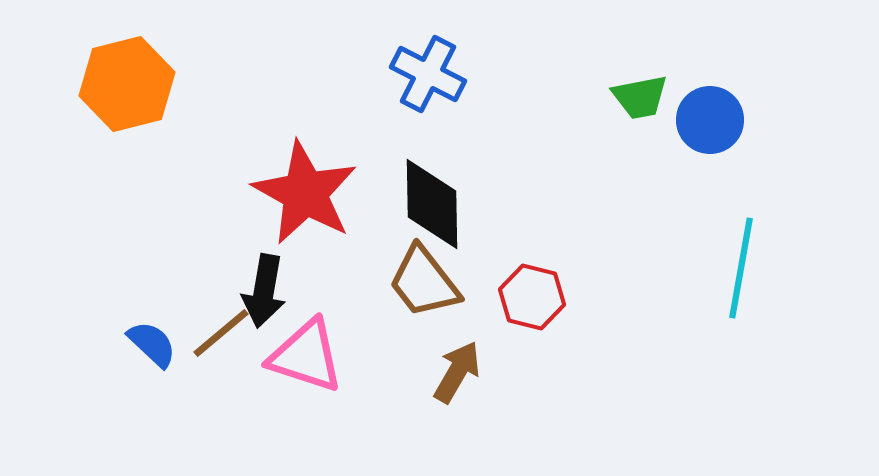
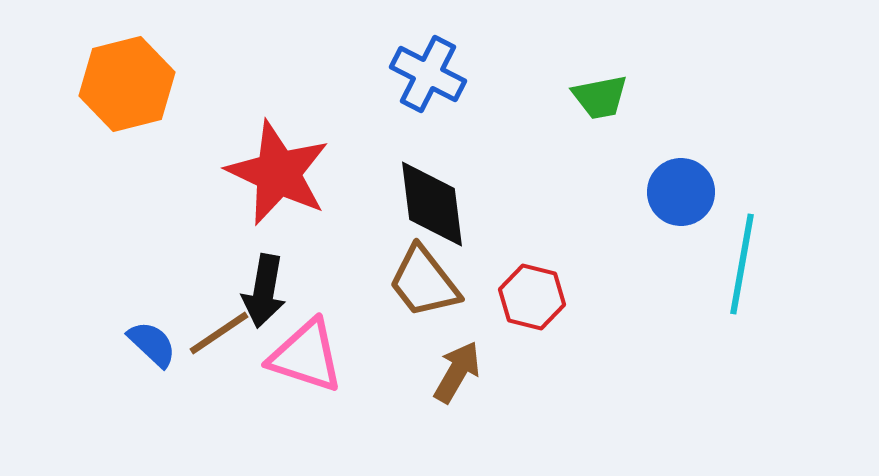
green trapezoid: moved 40 px left
blue circle: moved 29 px left, 72 px down
red star: moved 27 px left, 20 px up; rotated 4 degrees counterclockwise
black diamond: rotated 6 degrees counterclockwise
cyan line: moved 1 px right, 4 px up
brown line: moved 2 px left; rotated 6 degrees clockwise
